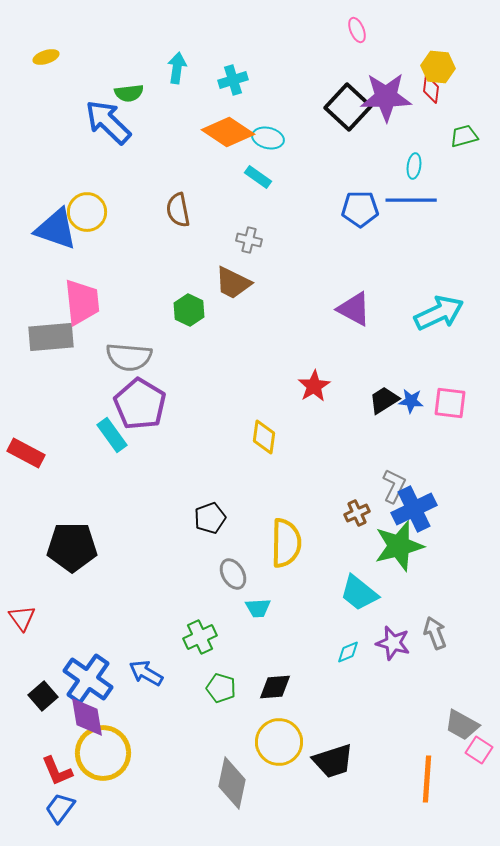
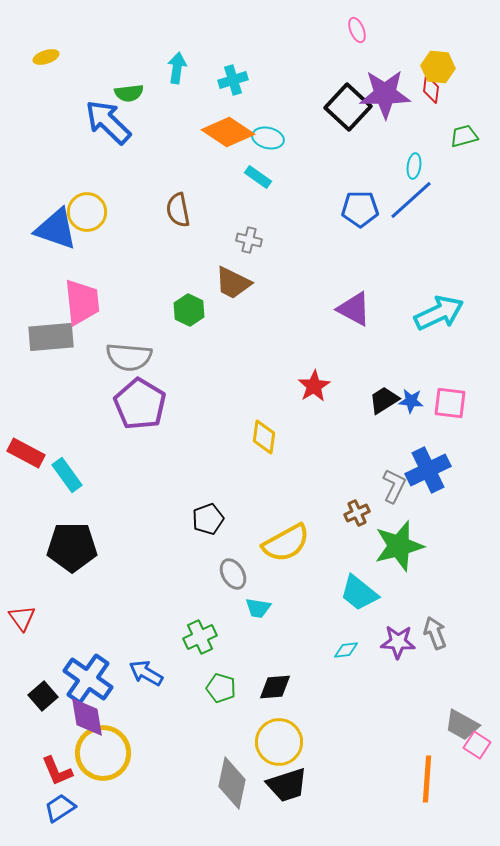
purple star at (386, 97): moved 1 px left, 3 px up
blue line at (411, 200): rotated 42 degrees counterclockwise
cyan rectangle at (112, 435): moved 45 px left, 40 px down
blue cross at (414, 509): moved 14 px right, 39 px up
black pentagon at (210, 518): moved 2 px left, 1 px down
yellow semicircle at (286, 543): rotated 60 degrees clockwise
cyan trapezoid at (258, 608): rotated 12 degrees clockwise
purple star at (393, 643): moved 5 px right, 1 px up; rotated 12 degrees counterclockwise
cyan diamond at (348, 652): moved 2 px left, 2 px up; rotated 15 degrees clockwise
pink square at (479, 750): moved 2 px left, 5 px up
black trapezoid at (333, 761): moved 46 px left, 24 px down
blue trapezoid at (60, 808): rotated 20 degrees clockwise
